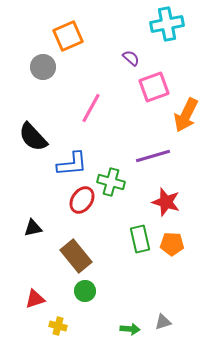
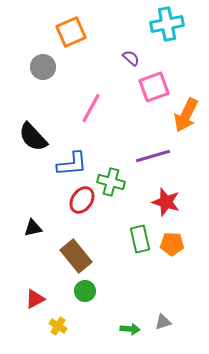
orange square: moved 3 px right, 4 px up
red triangle: rotated 10 degrees counterclockwise
yellow cross: rotated 18 degrees clockwise
